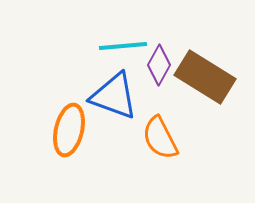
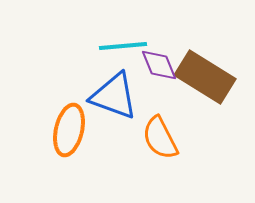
purple diamond: rotated 51 degrees counterclockwise
